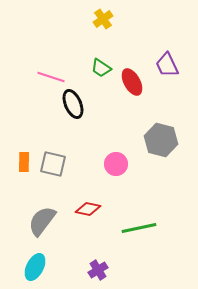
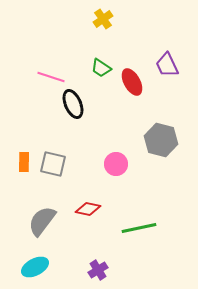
cyan ellipse: rotated 36 degrees clockwise
